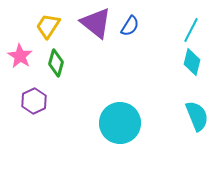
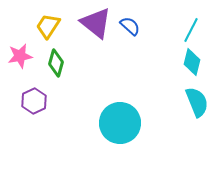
blue semicircle: rotated 80 degrees counterclockwise
pink star: rotated 30 degrees clockwise
cyan semicircle: moved 14 px up
